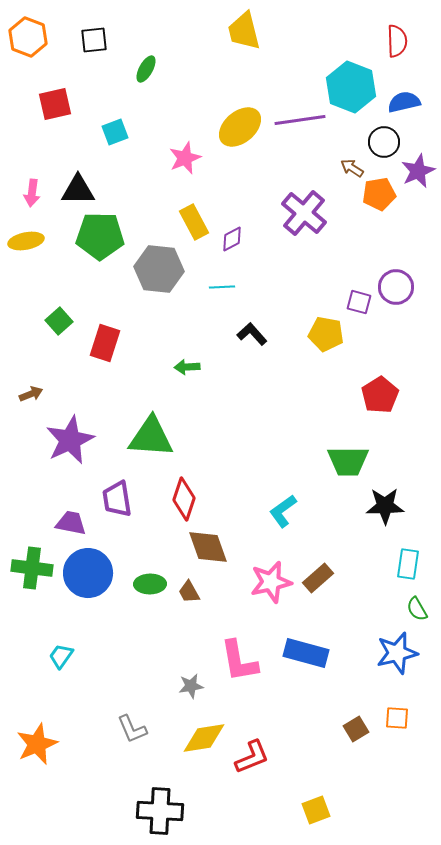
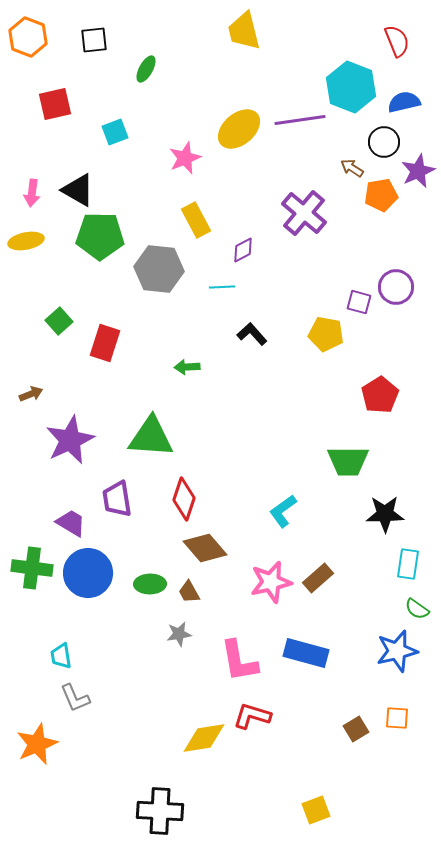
red semicircle at (397, 41): rotated 20 degrees counterclockwise
yellow ellipse at (240, 127): moved 1 px left, 2 px down
black triangle at (78, 190): rotated 30 degrees clockwise
orange pentagon at (379, 194): moved 2 px right, 1 px down
yellow rectangle at (194, 222): moved 2 px right, 2 px up
purple diamond at (232, 239): moved 11 px right, 11 px down
black star at (385, 506): moved 8 px down
purple trapezoid at (71, 523): rotated 20 degrees clockwise
brown diamond at (208, 547): moved 3 px left, 1 px down; rotated 21 degrees counterclockwise
green semicircle at (417, 609): rotated 25 degrees counterclockwise
blue star at (397, 653): moved 2 px up
cyan trapezoid at (61, 656): rotated 44 degrees counterclockwise
gray star at (191, 686): moved 12 px left, 52 px up
gray L-shape at (132, 729): moved 57 px left, 31 px up
red L-shape at (252, 757): moved 41 px up; rotated 141 degrees counterclockwise
